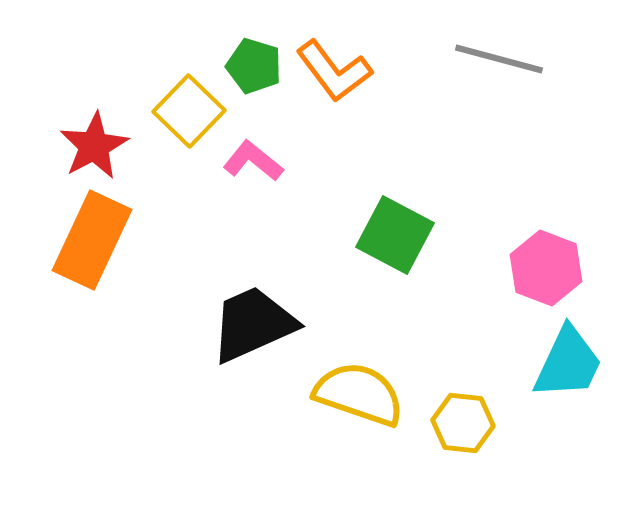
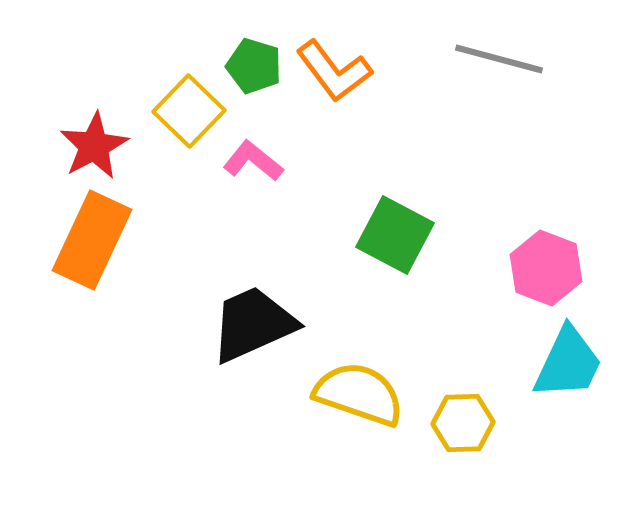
yellow hexagon: rotated 8 degrees counterclockwise
